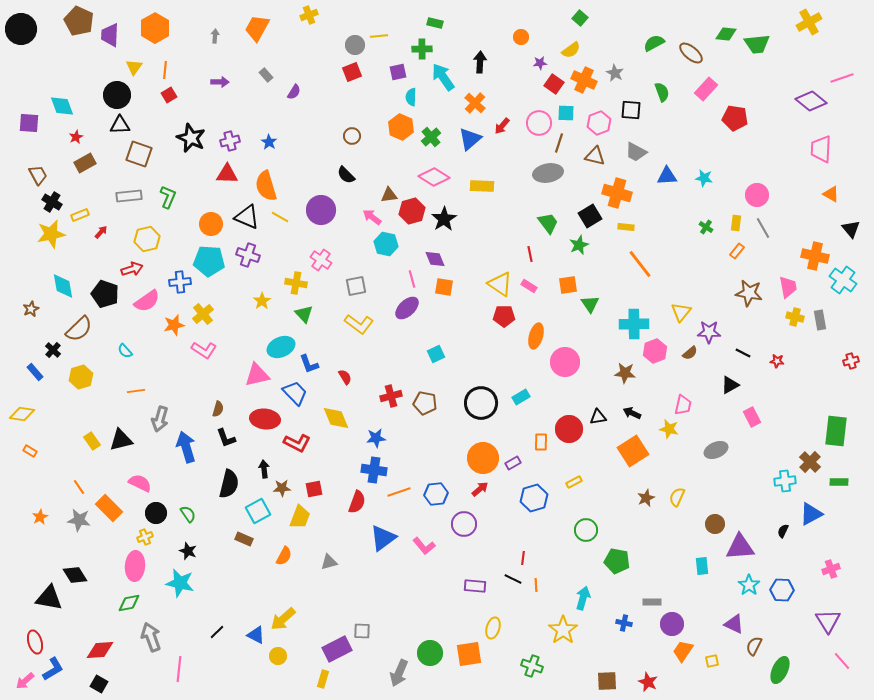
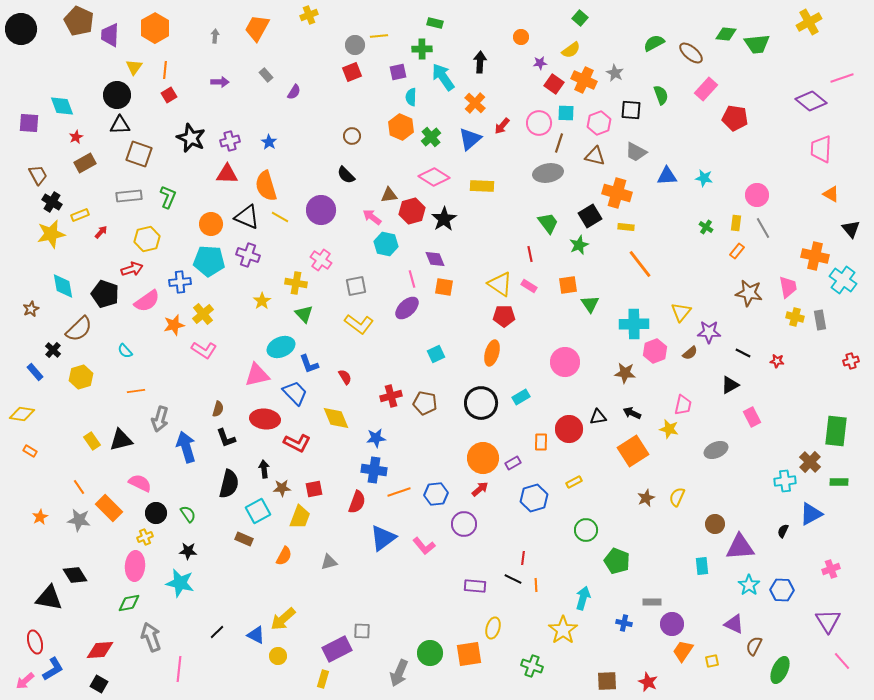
green semicircle at (662, 92): moved 1 px left, 3 px down
orange ellipse at (536, 336): moved 44 px left, 17 px down
black star at (188, 551): rotated 18 degrees counterclockwise
green pentagon at (617, 561): rotated 10 degrees clockwise
